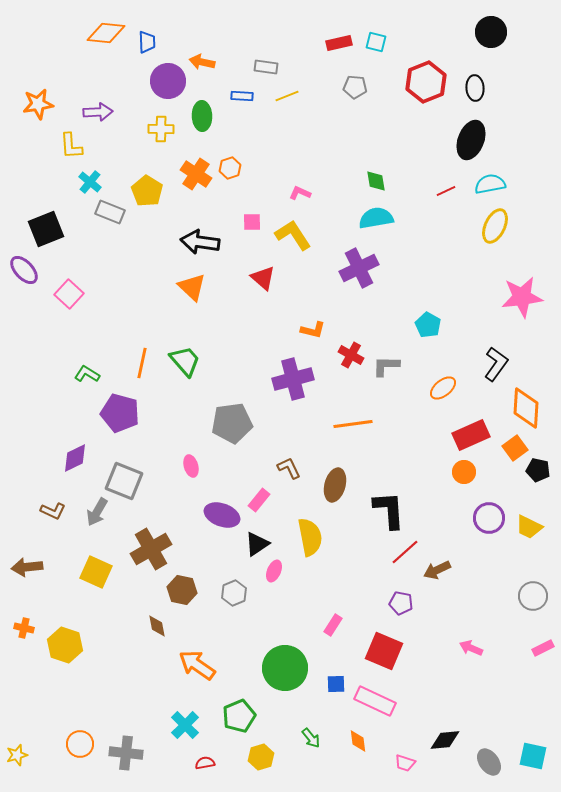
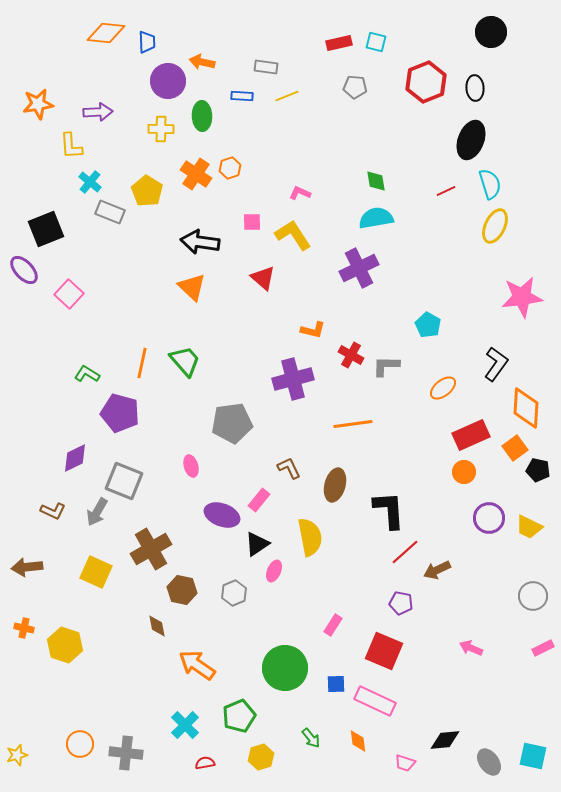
cyan semicircle at (490, 184): rotated 84 degrees clockwise
